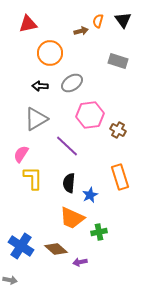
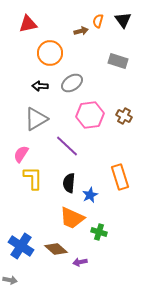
brown cross: moved 6 px right, 14 px up
green cross: rotated 28 degrees clockwise
